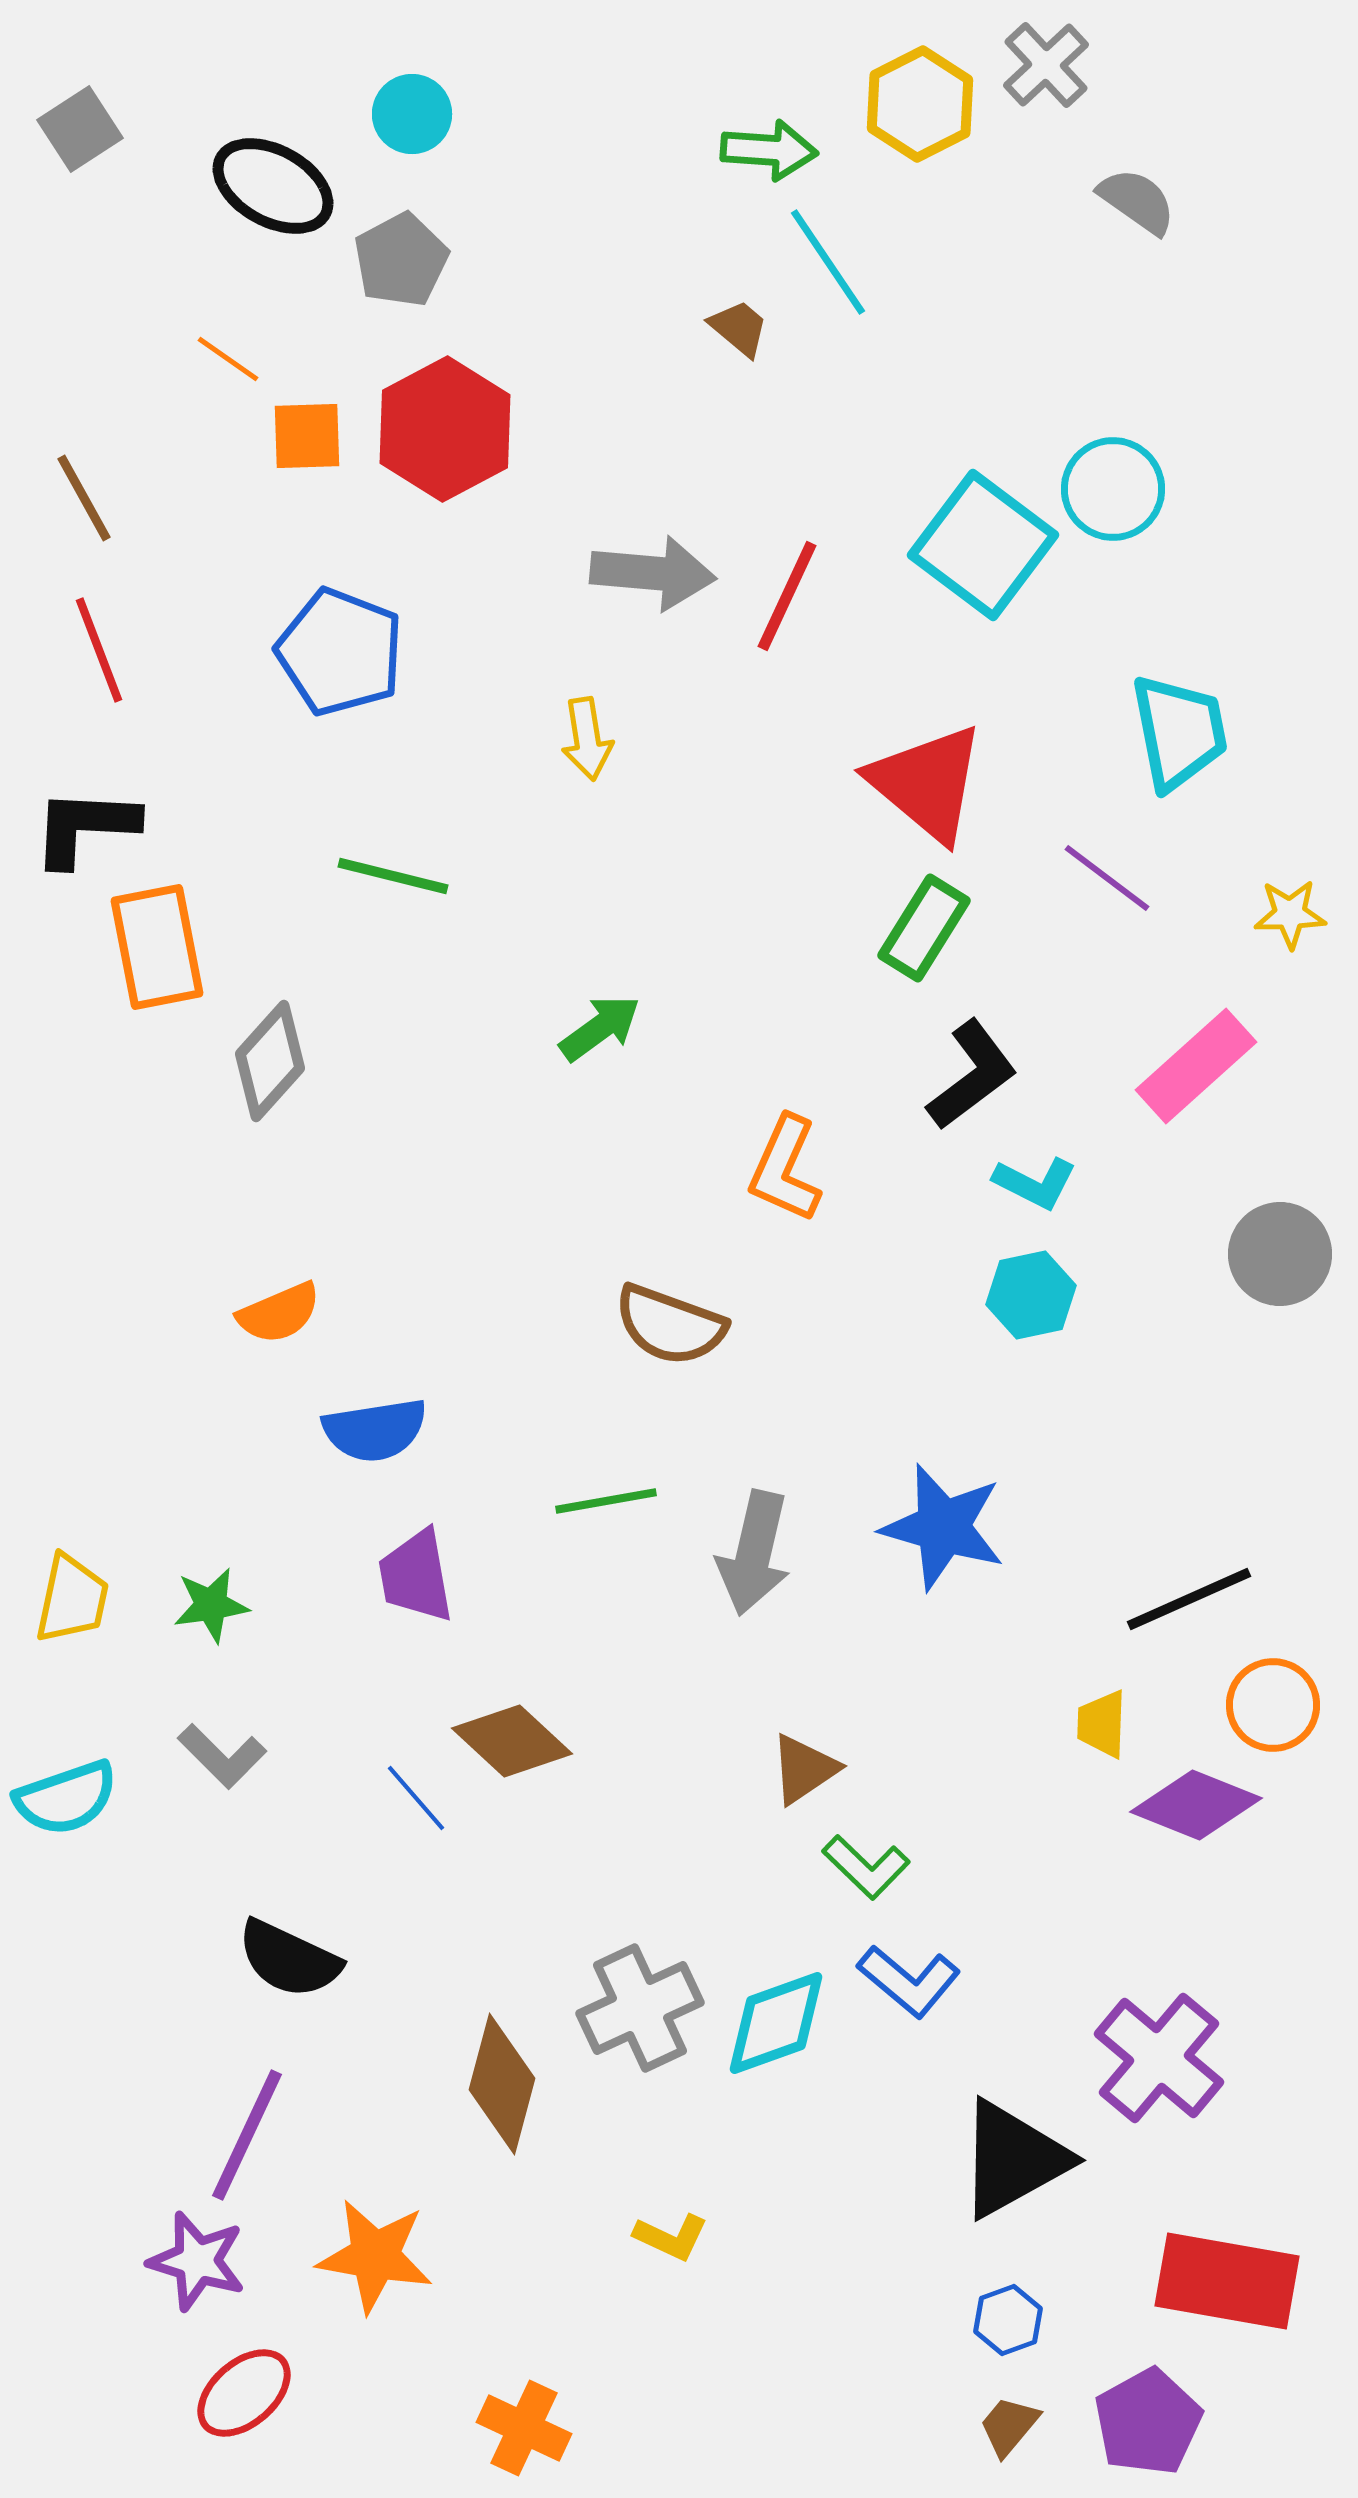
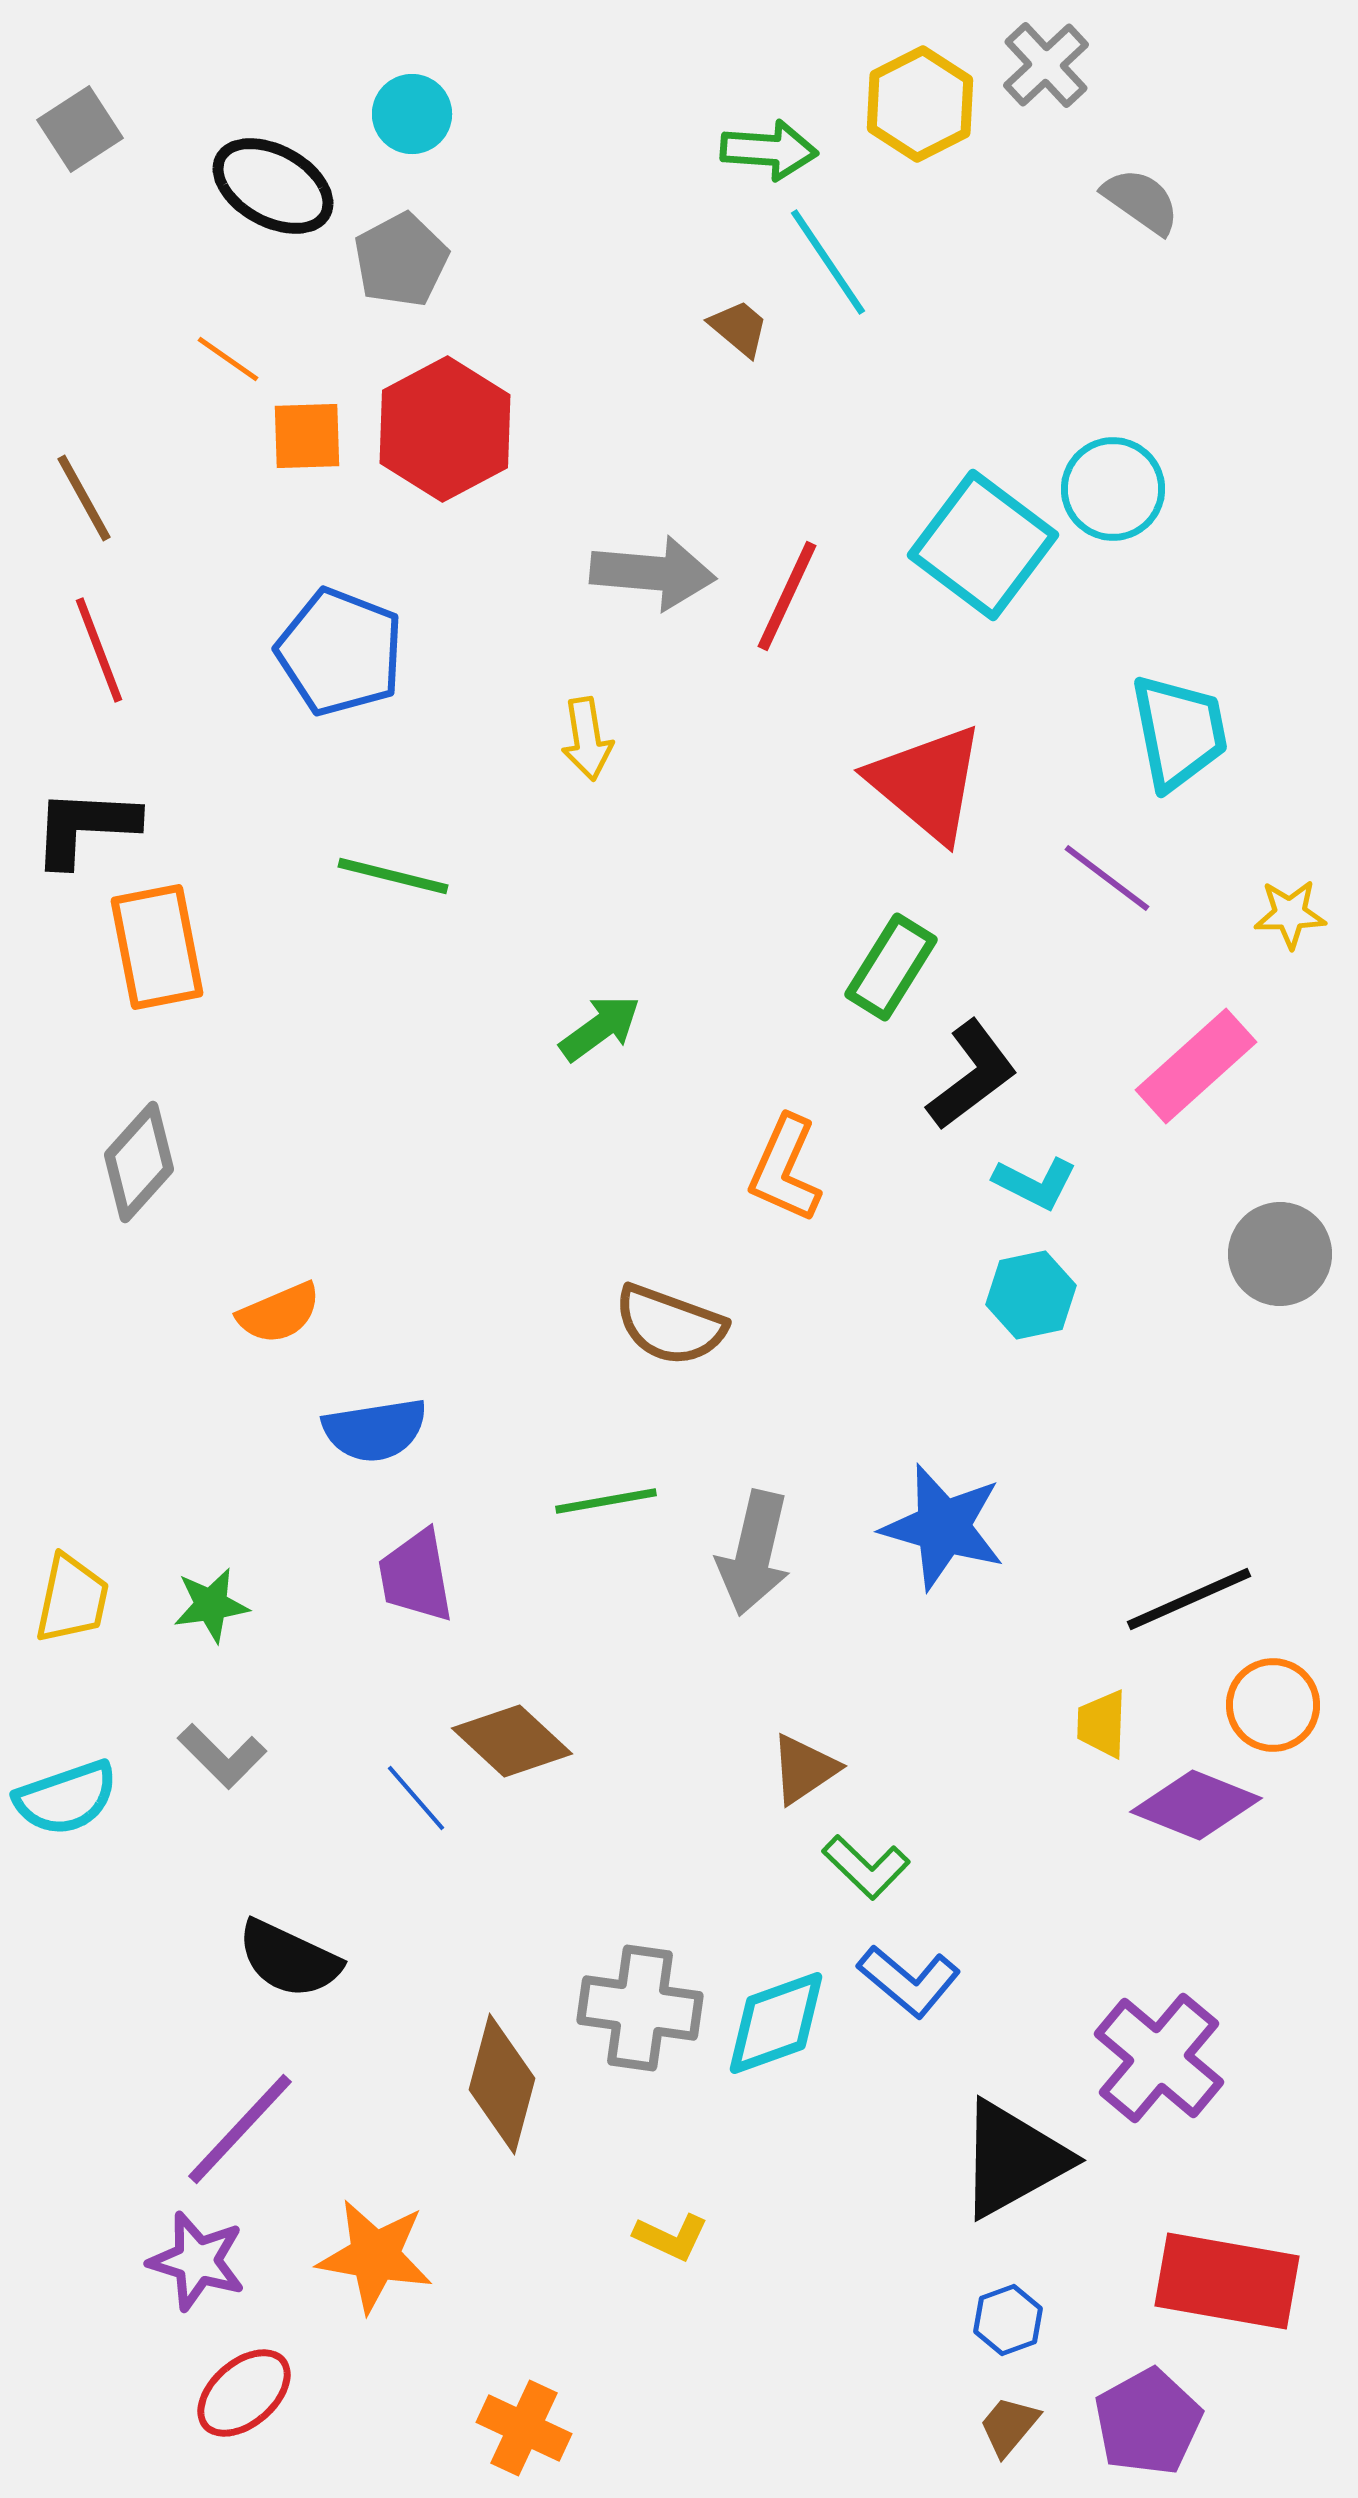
gray semicircle at (1137, 201): moved 4 px right
green rectangle at (924, 928): moved 33 px left, 39 px down
gray diamond at (270, 1061): moved 131 px left, 101 px down
gray cross at (640, 2008): rotated 33 degrees clockwise
purple line at (247, 2135): moved 7 px left, 6 px up; rotated 18 degrees clockwise
